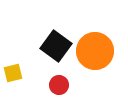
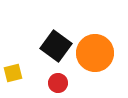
orange circle: moved 2 px down
red circle: moved 1 px left, 2 px up
